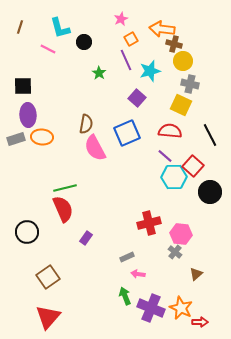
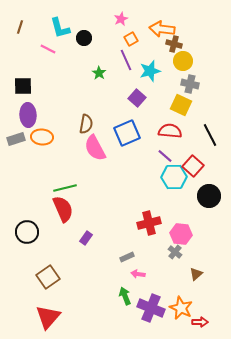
black circle at (84, 42): moved 4 px up
black circle at (210, 192): moved 1 px left, 4 px down
